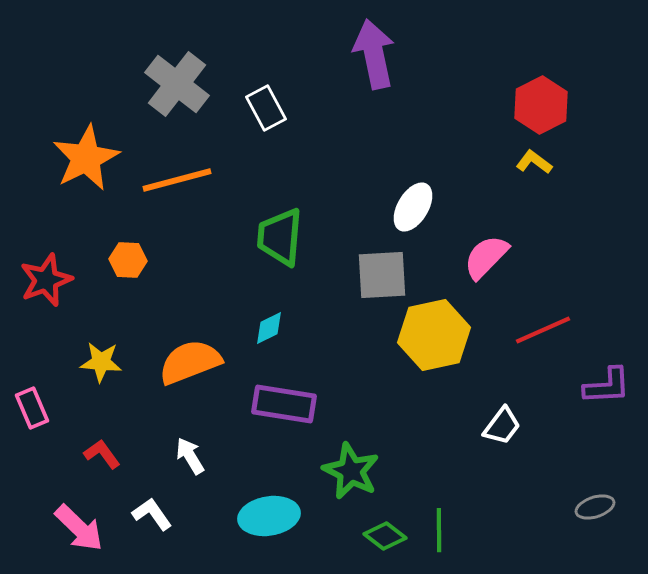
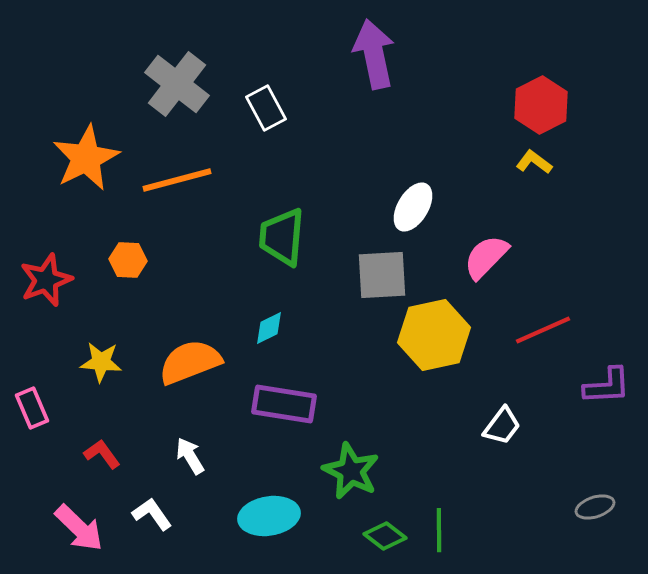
green trapezoid: moved 2 px right
